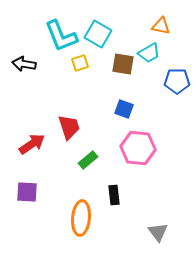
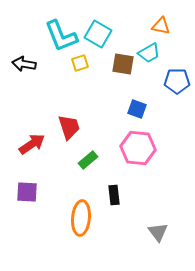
blue square: moved 13 px right
